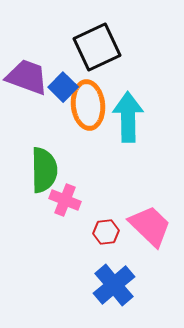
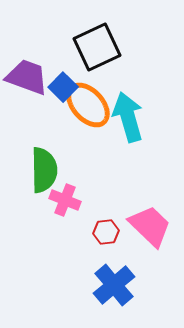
orange ellipse: rotated 36 degrees counterclockwise
cyan arrow: rotated 15 degrees counterclockwise
